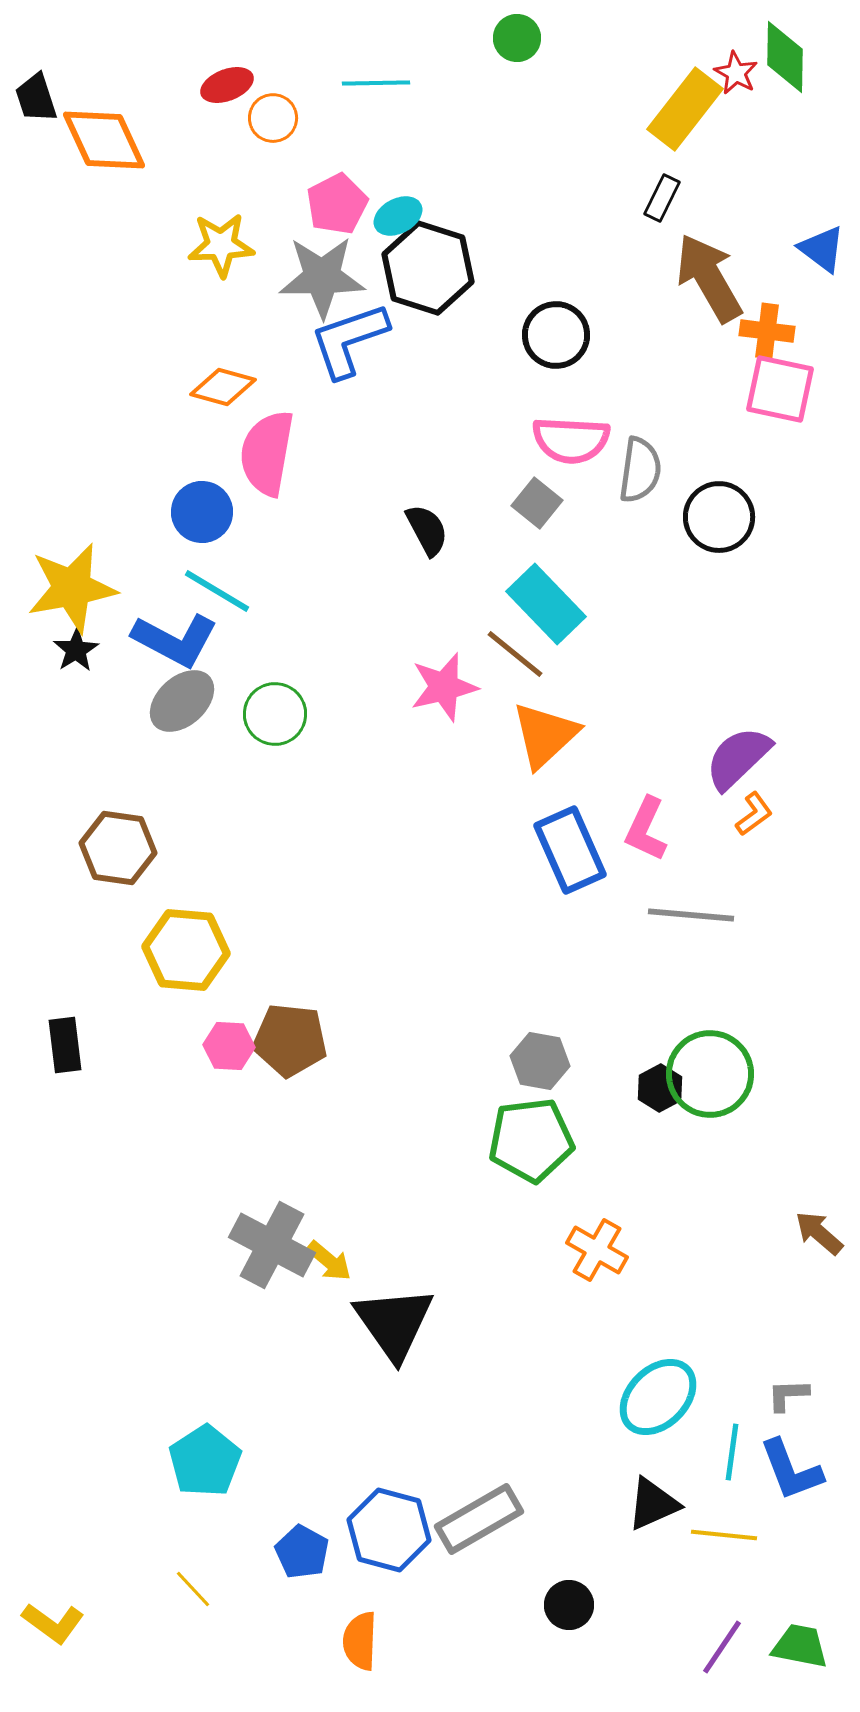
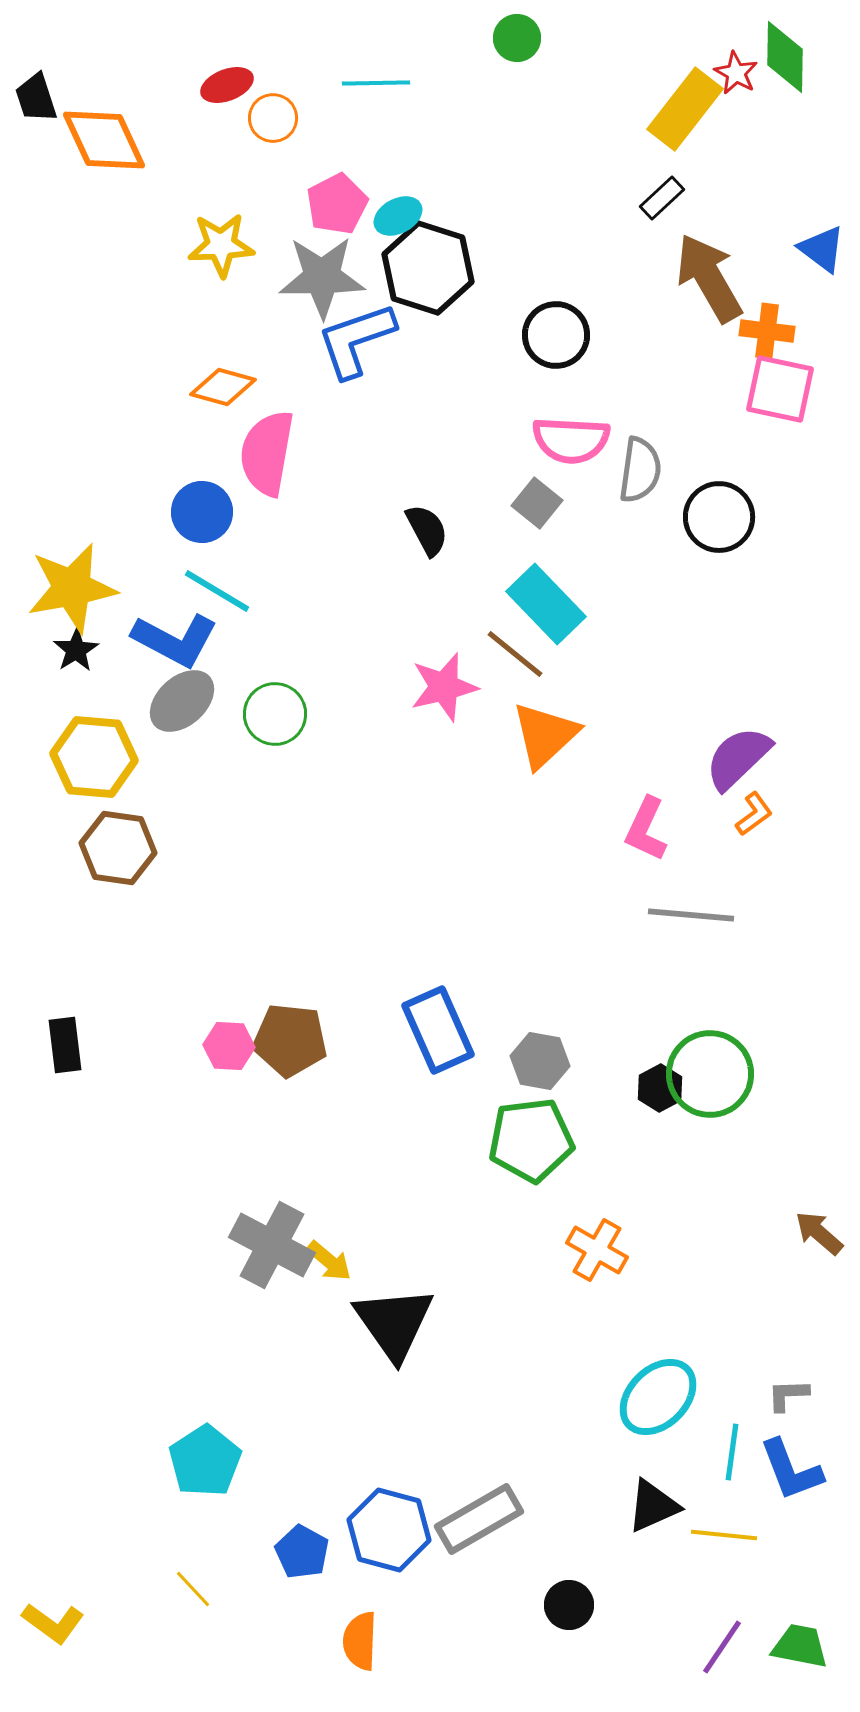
black rectangle at (662, 198): rotated 21 degrees clockwise
blue L-shape at (349, 340): moved 7 px right
blue rectangle at (570, 850): moved 132 px left, 180 px down
yellow hexagon at (186, 950): moved 92 px left, 193 px up
black triangle at (653, 1504): moved 2 px down
